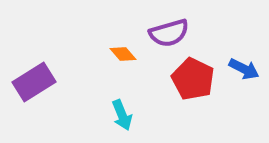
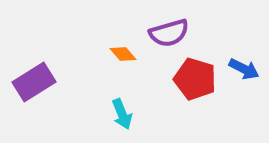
red pentagon: moved 2 px right; rotated 9 degrees counterclockwise
cyan arrow: moved 1 px up
